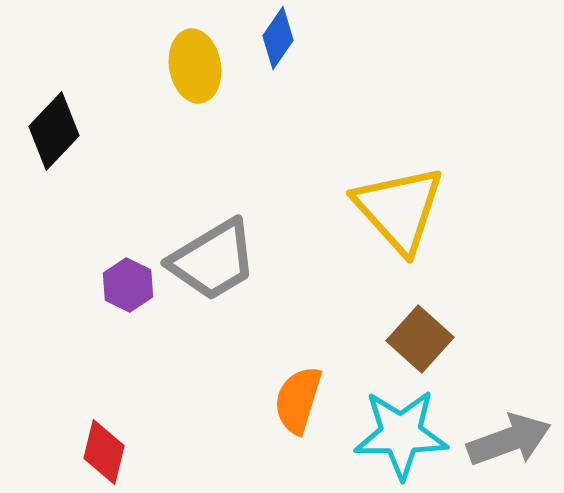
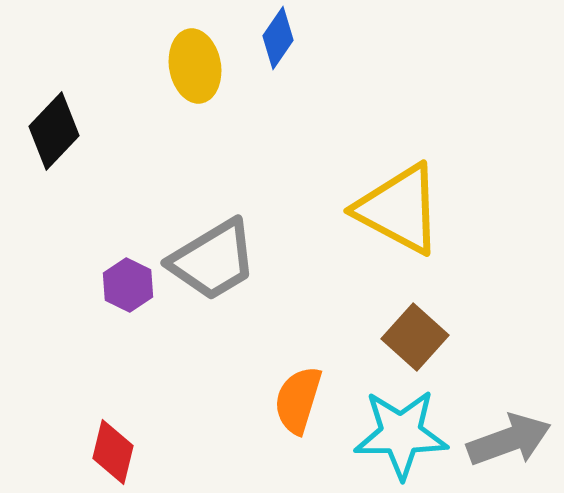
yellow triangle: rotated 20 degrees counterclockwise
brown square: moved 5 px left, 2 px up
red diamond: moved 9 px right
